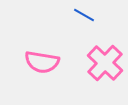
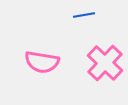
blue line: rotated 40 degrees counterclockwise
